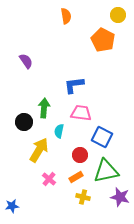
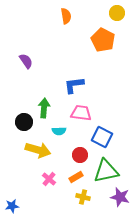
yellow circle: moved 1 px left, 2 px up
cyan semicircle: rotated 104 degrees counterclockwise
yellow arrow: moved 1 px left; rotated 75 degrees clockwise
